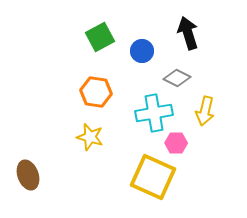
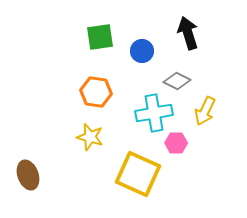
green square: rotated 20 degrees clockwise
gray diamond: moved 3 px down
yellow arrow: rotated 12 degrees clockwise
yellow square: moved 15 px left, 3 px up
